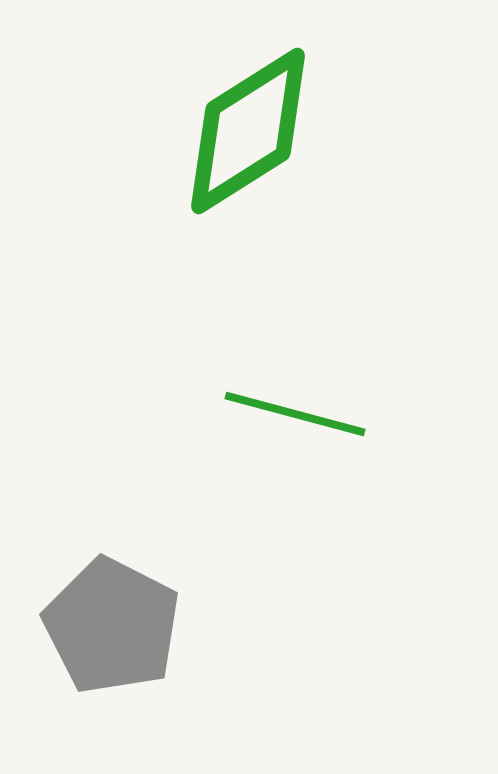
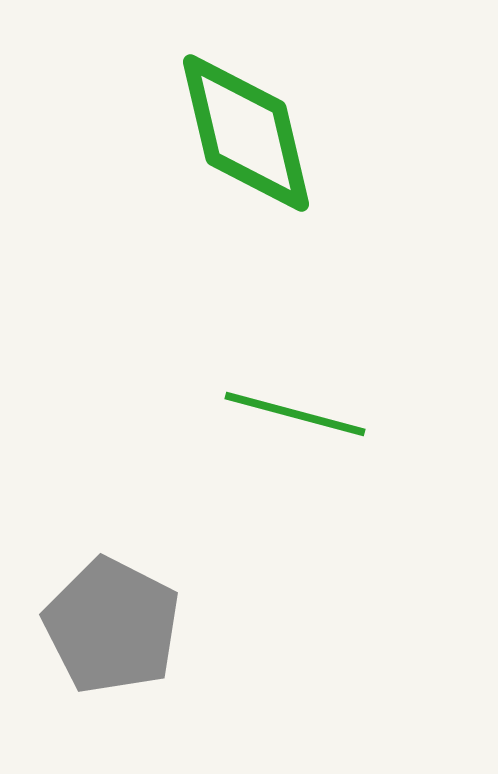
green diamond: moved 2 px left, 2 px down; rotated 71 degrees counterclockwise
